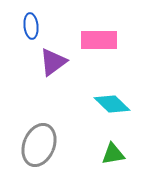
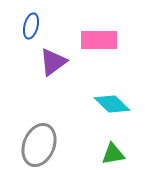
blue ellipse: rotated 20 degrees clockwise
